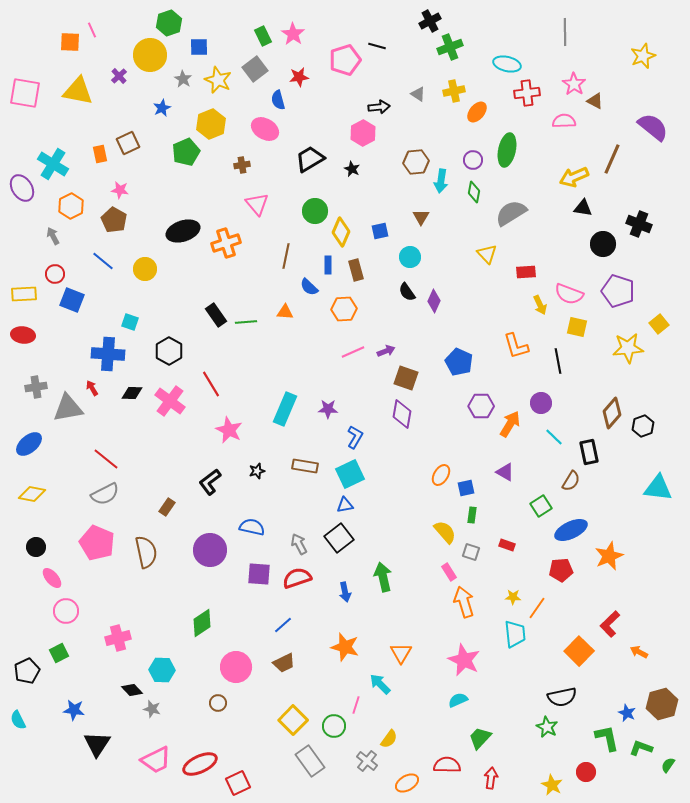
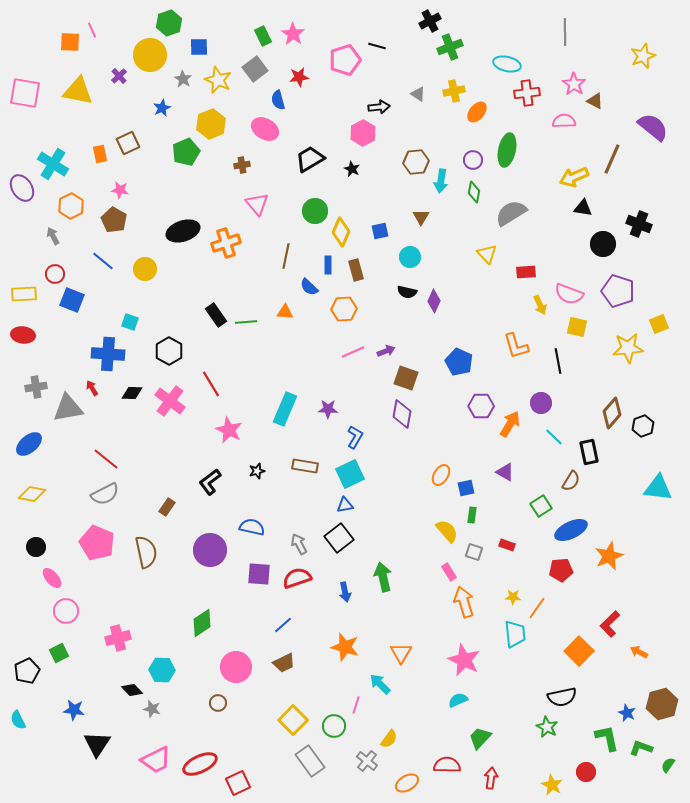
black semicircle at (407, 292): rotated 42 degrees counterclockwise
yellow square at (659, 324): rotated 18 degrees clockwise
yellow semicircle at (445, 532): moved 2 px right, 1 px up
gray square at (471, 552): moved 3 px right
